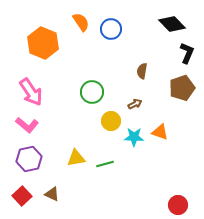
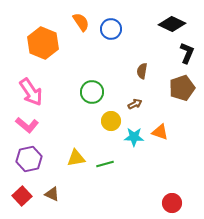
black diamond: rotated 20 degrees counterclockwise
red circle: moved 6 px left, 2 px up
